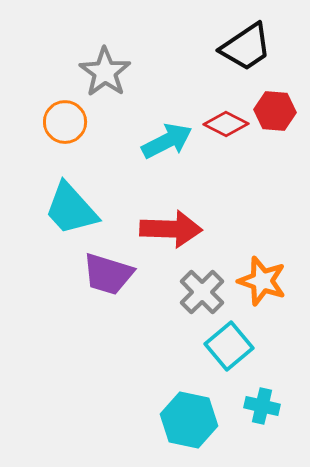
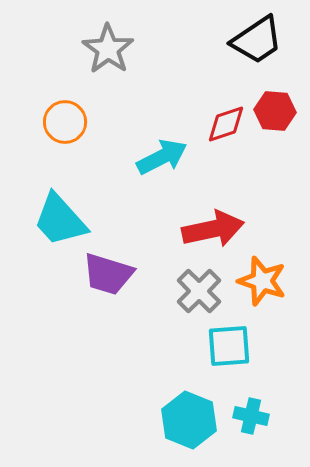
black trapezoid: moved 11 px right, 7 px up
gray star: moved 3 px right, 23 px up
red diamond: rotated 45 degrees counterclockwise
cyan arrow: moved 5 px left, 16 px down
cyan trapezoid: moved 11 px left, 11 px down
red arrow: moved 42 px right; rotated 14 degrees counterclockwise
gray cross: moved 3 px left, 1 px up
cyan square: rotated 36 degrees clockwise
cyan cross: moved 11 px left, 10 px down
cyan hexagon: rotated 10 degrees clockwise
